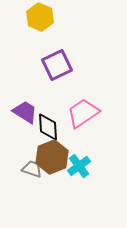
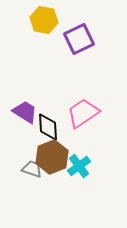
yellow hexagon: moved 4 px right, 3 px down; rotated 12 degrees counterclockwise
purple square: moved 22 px right, 26 px up
